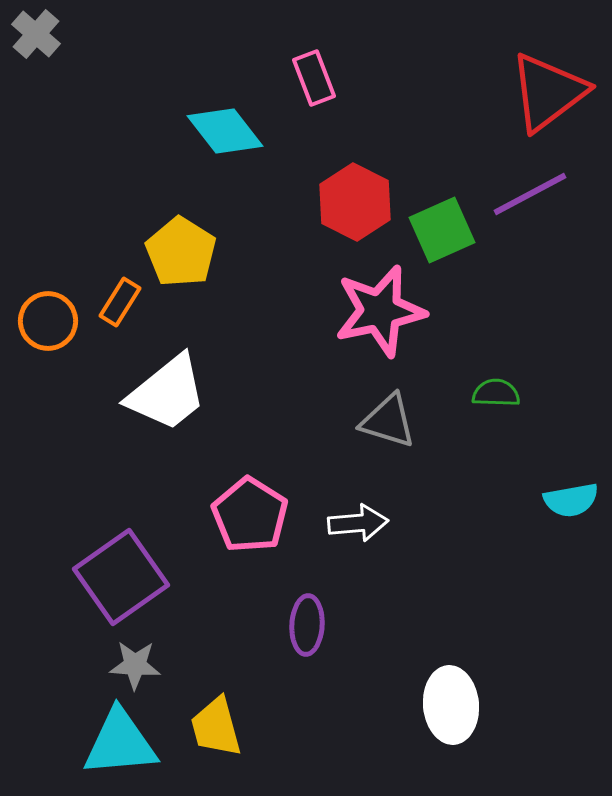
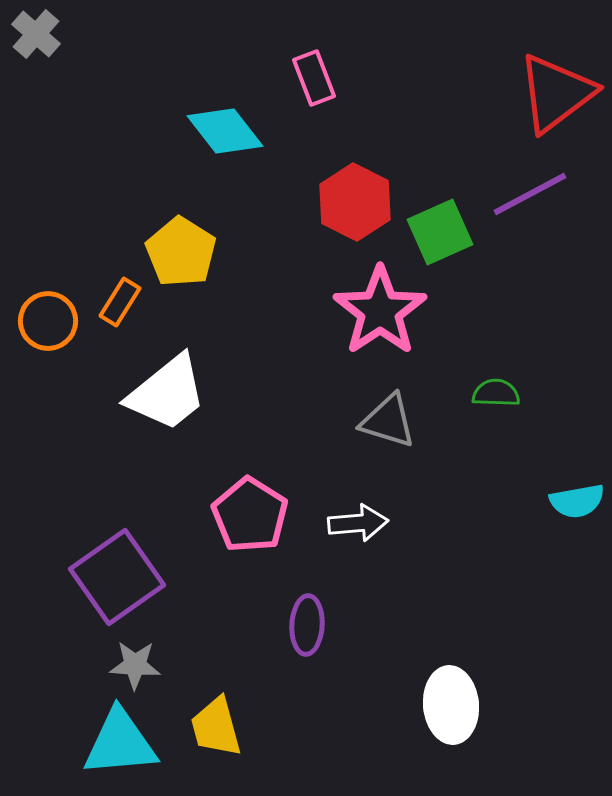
red triangle: moved 8 px right, 1 px down
green square: moved 2 px left, 2 px down
pink star: rotated 22 degrees counterclockwise
cyan semicircle: moved 6 px right, 1 px down
purple square: moved 4 px left
